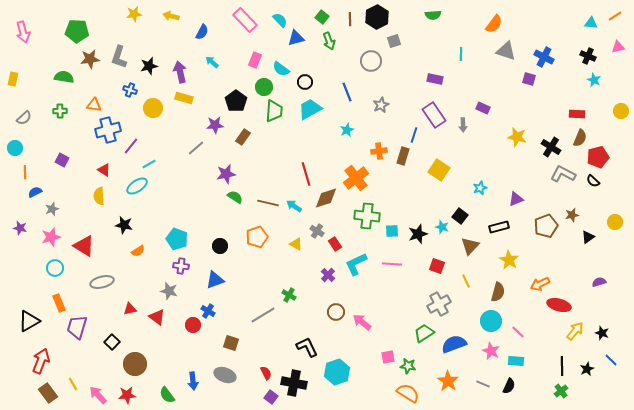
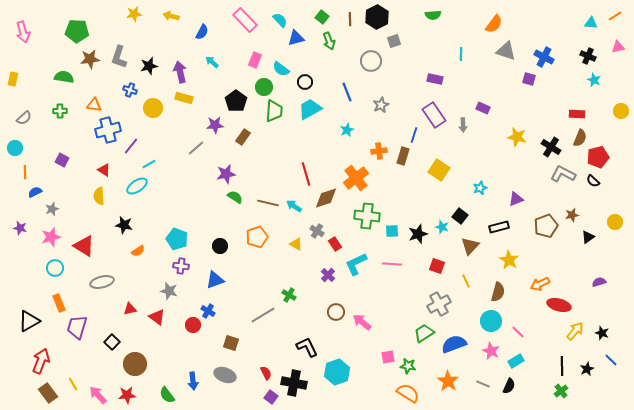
cyan rectangle at (516, 361): rotated 35 degrees counterclockwise
